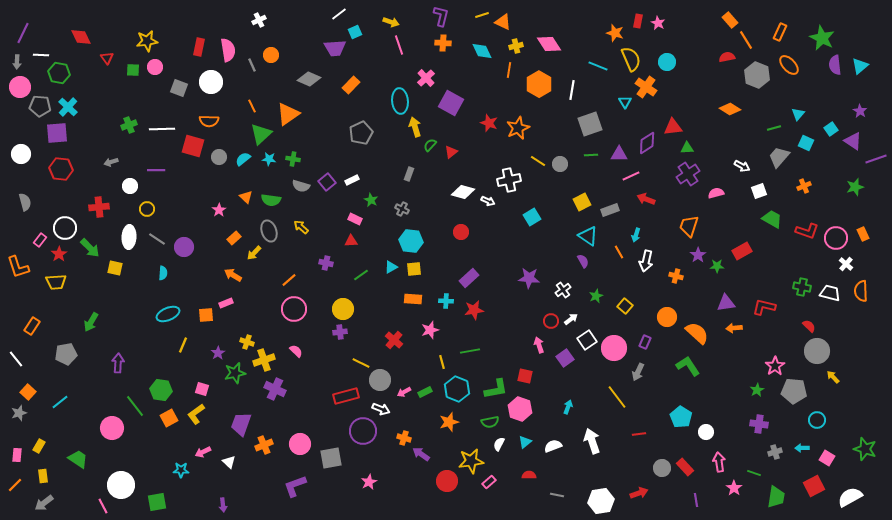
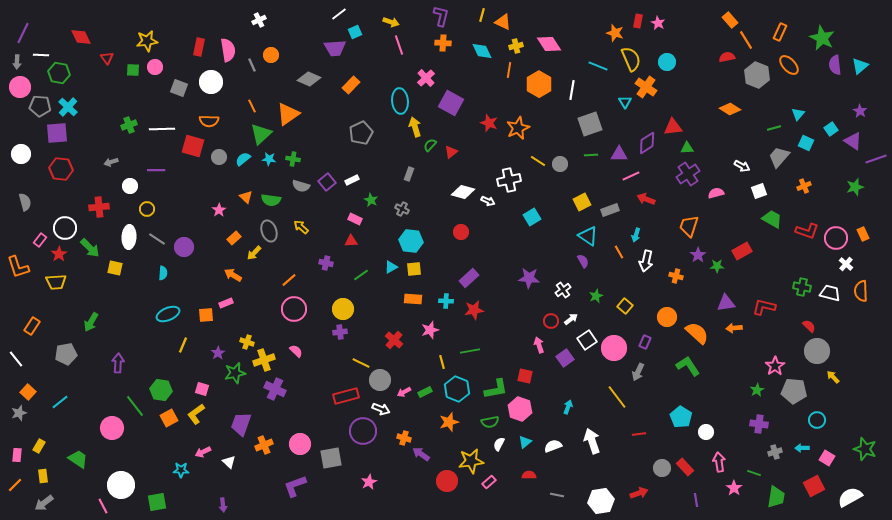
yellow line at (482, 15): rotated 56 degrees counterclockwise
